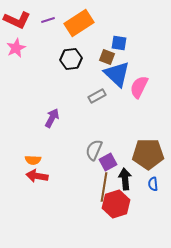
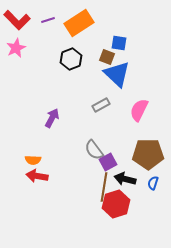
red L-shape: rotated 20 degrees clockwise
black hexagon: rotated 15 degrees counterclockwise
pink semicircle: moved 23 px down
gray rectangle: moved 4 px right, 9 px down
gray semicircle: rotated 60 degrees counterclockwise
black arrow: rotated 70 degrees counterclockwise
blue semicircle: moved 1 px up; rotated 24 degrees clockwise
